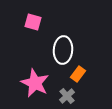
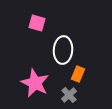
pink square: moved 4 px right, 1 px down
orange rectangle: rotated 14 degrees counterclockwise
gray cross: moved 2 px right, 1 px up
